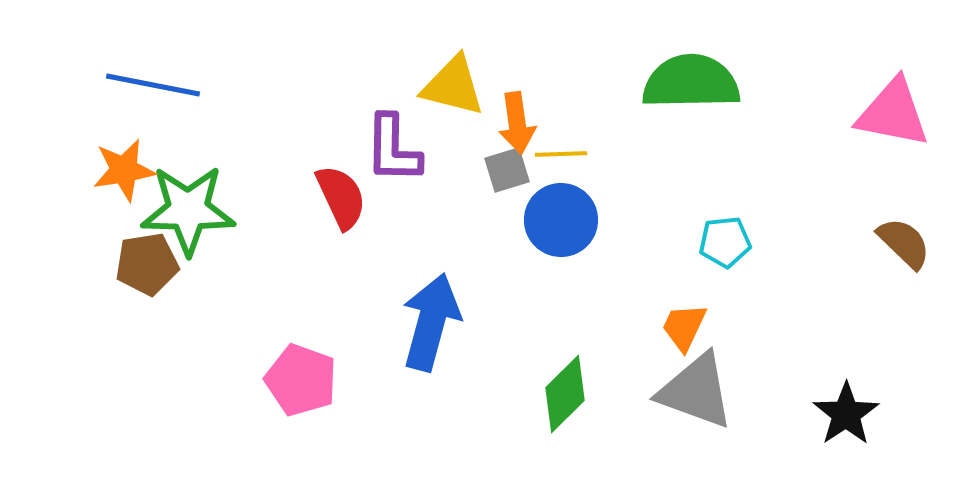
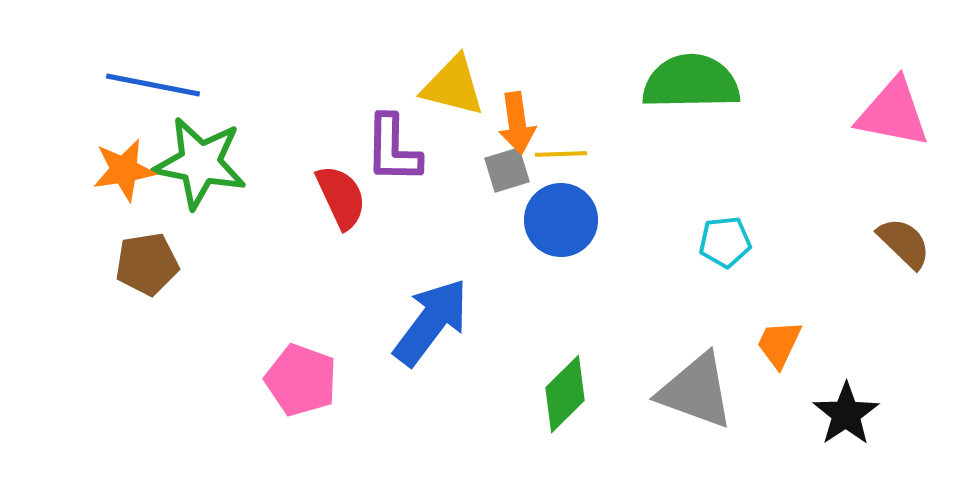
green star: moved 12 px right, 47 px up; rotated 10 degrees clockwise
blue arrow: rotated 22 degrees clockwise
orange trapezoid: moved 95 px right, 17 px down
